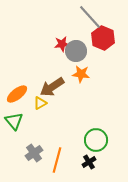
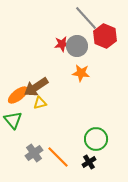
gray line: moved 4 px left, 1 px down
red hexagon: moved 2 px right, 2 px up
gray circle: moved 1 px right, 5 px up
orange star: moved 1 px up
brown arrow: moved 16 px left
orange ellipse: moved 1 px right, 1 px down
yellow triangle: rotated 16 degrees clockwise
green triangle: moved 1 px left, 1 px up
green circle: moved 1 px up
orange line: moved 1 px right, 3 px up; rotated 60 degrees counterclockwise
